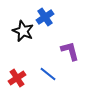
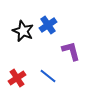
blue cross: moved 3 px right, 8 px down
purple L-shape: moved 1 px right
blue line: moved 2 px down
